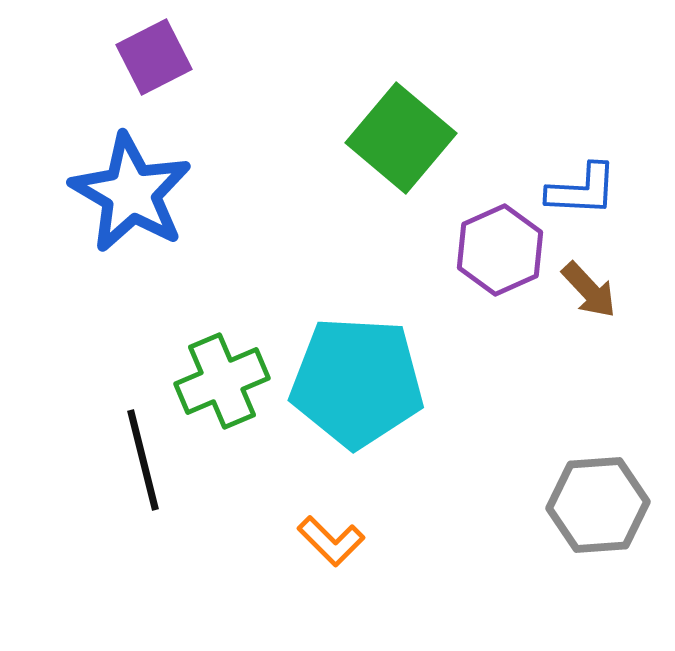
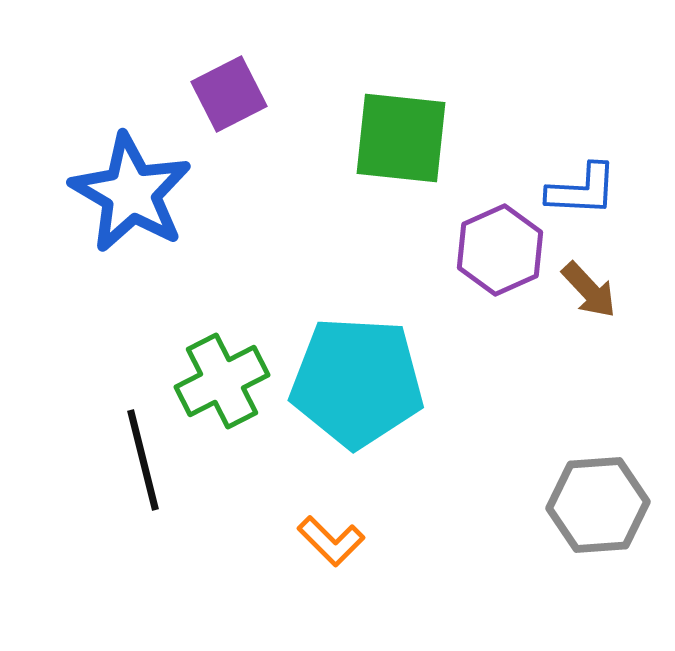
purple square: moved 75 px right, 37 px down
green square: rotated 34 degrees counterclockwise
green cross: rotated 4 degrees counterclockwise
